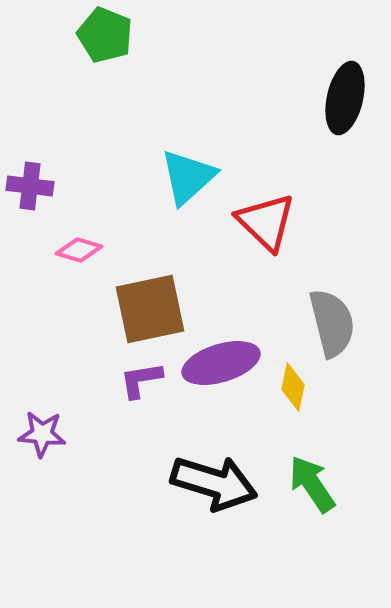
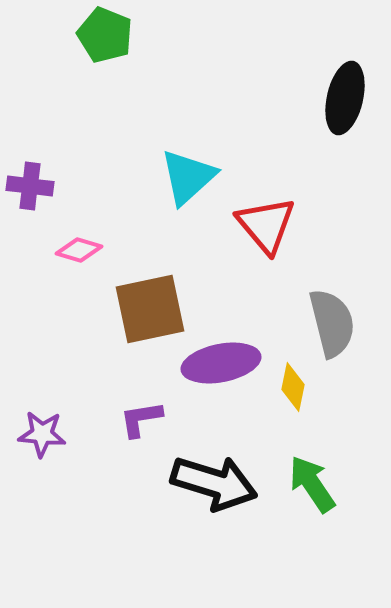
red triangle: moved 3 px down; rotated 6 degrees clockwise
purple ellipse: rotated 6 degrees clockwise
purple L-shape: moved 39 px down
